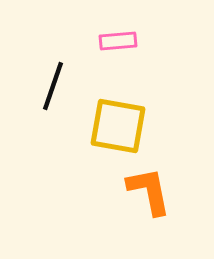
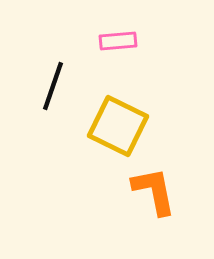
yellow square: rotated 16 degrees clockwise
orange L-shape: moved 5 px right
